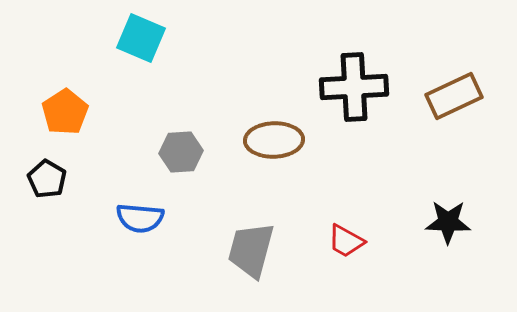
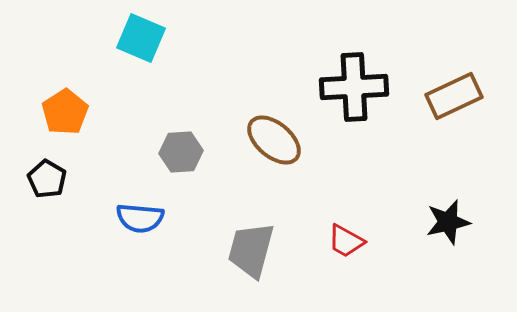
brown ellipse: rotated 42 degrees clockwise
black star: rotated 15 degrees counterclockwise
